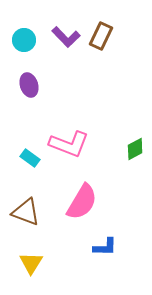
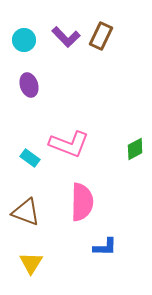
pink semicircle: rotated 30 degrees counterclockwise
